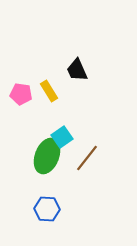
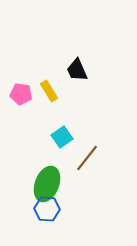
green ellipse: moved 28 px down
